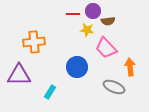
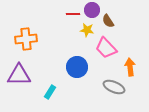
purple circle: moved 1 px left, 1 px up
brown semicircle: rotated 64 degrees clockwise
orange cross: moved 8 px left, 3 px up
